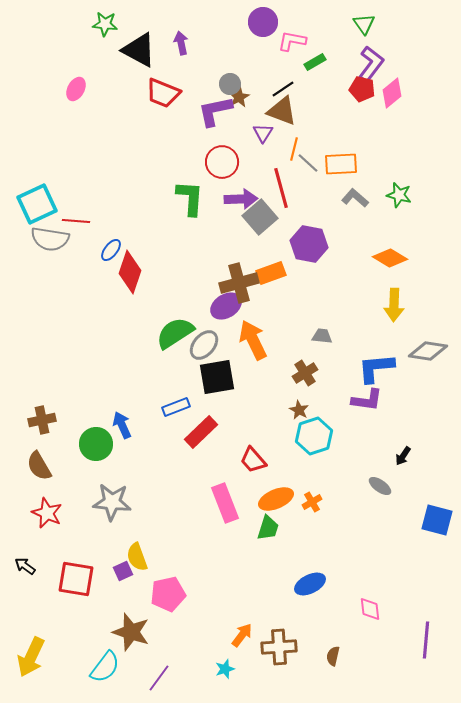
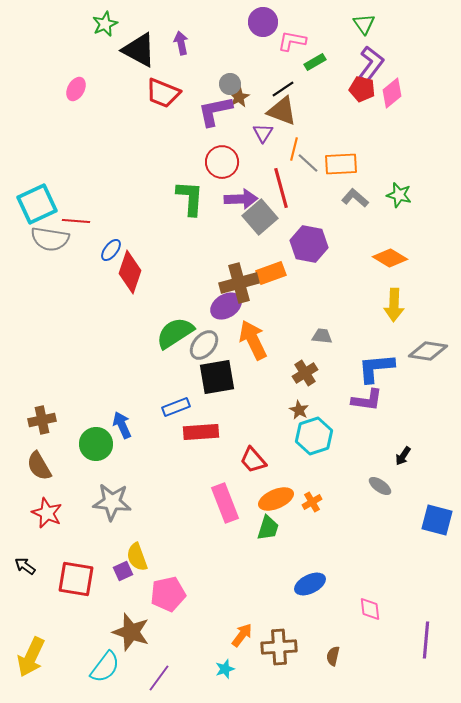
green star at (105, 24): rotated 30 degrees counterclockwise
red rectangle at (201, 432): rotated 40 degrees clockwise
